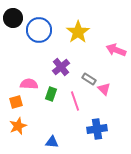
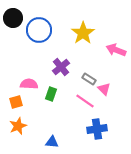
yellow star: moved 5 px right, 1 px down
pink line: moved 10 px right; rotated 36 degrees counterclockwise
